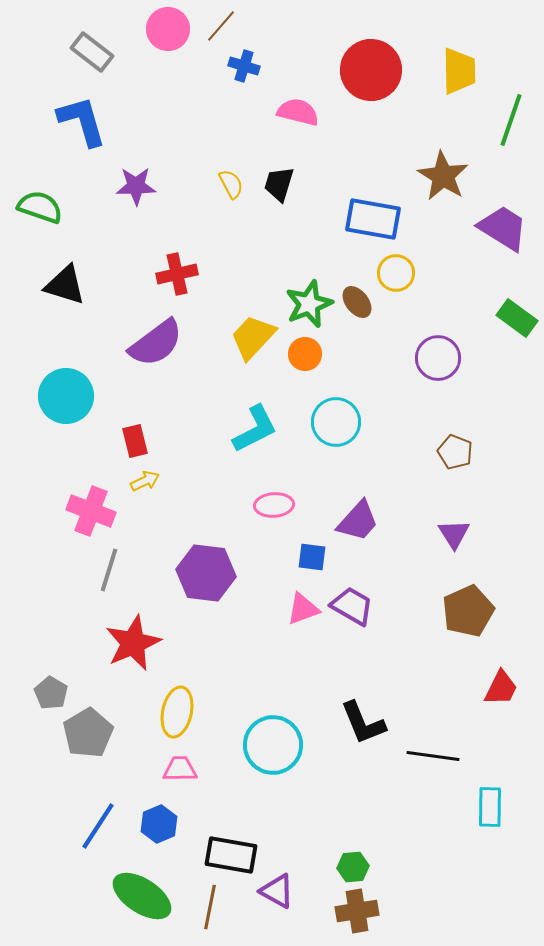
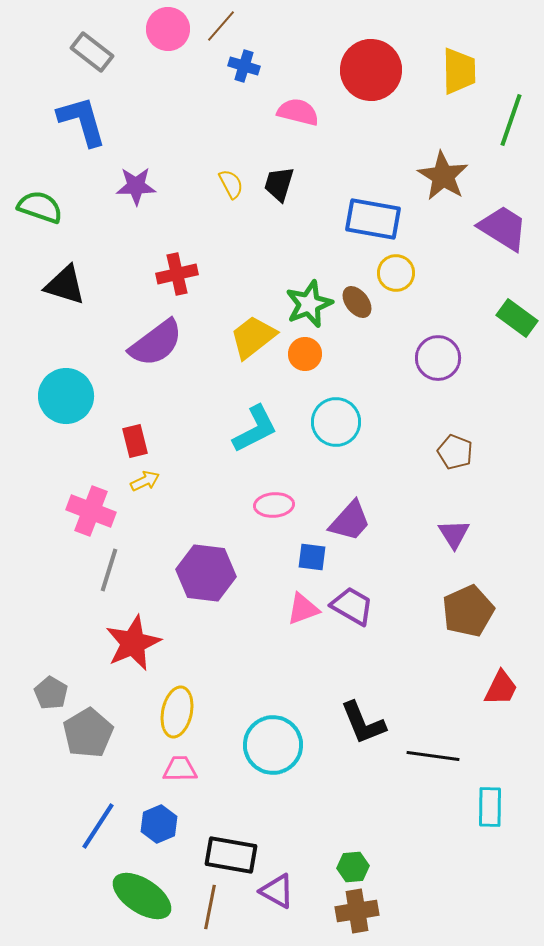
yellow trapezoid at (253, 337): rotated 9 degrees clockwise
purple trapezoid at (358, 521): moved 8 px left
